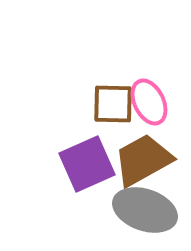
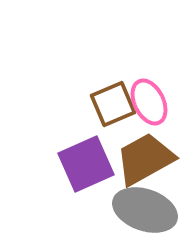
brown square: rotated 24 degrees counterclockwise
brown trapezoid: moved 2 px right, 1 px up
purple square: moved 1 px left
